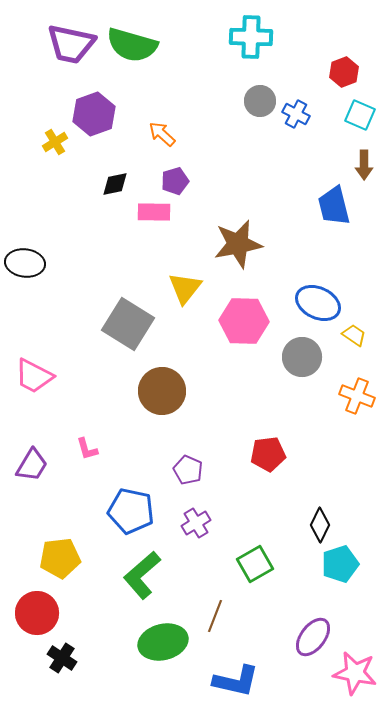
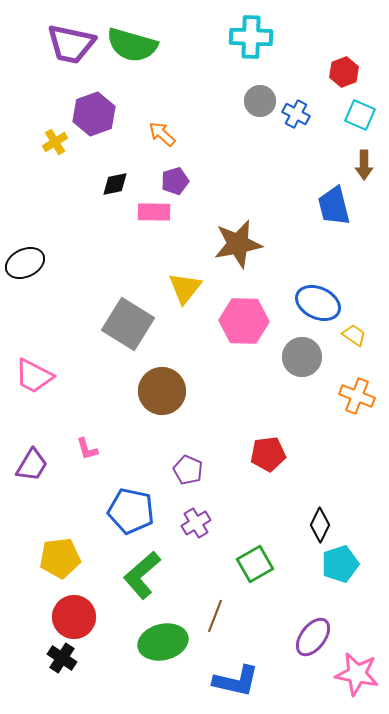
black ellipse at (25, 263): rotated 33 degrees counterclockwise
red circle at (37, 613): moved 37 px right, 4 px down
pink star at (355, 673): moved 2 px right, 1 px down
